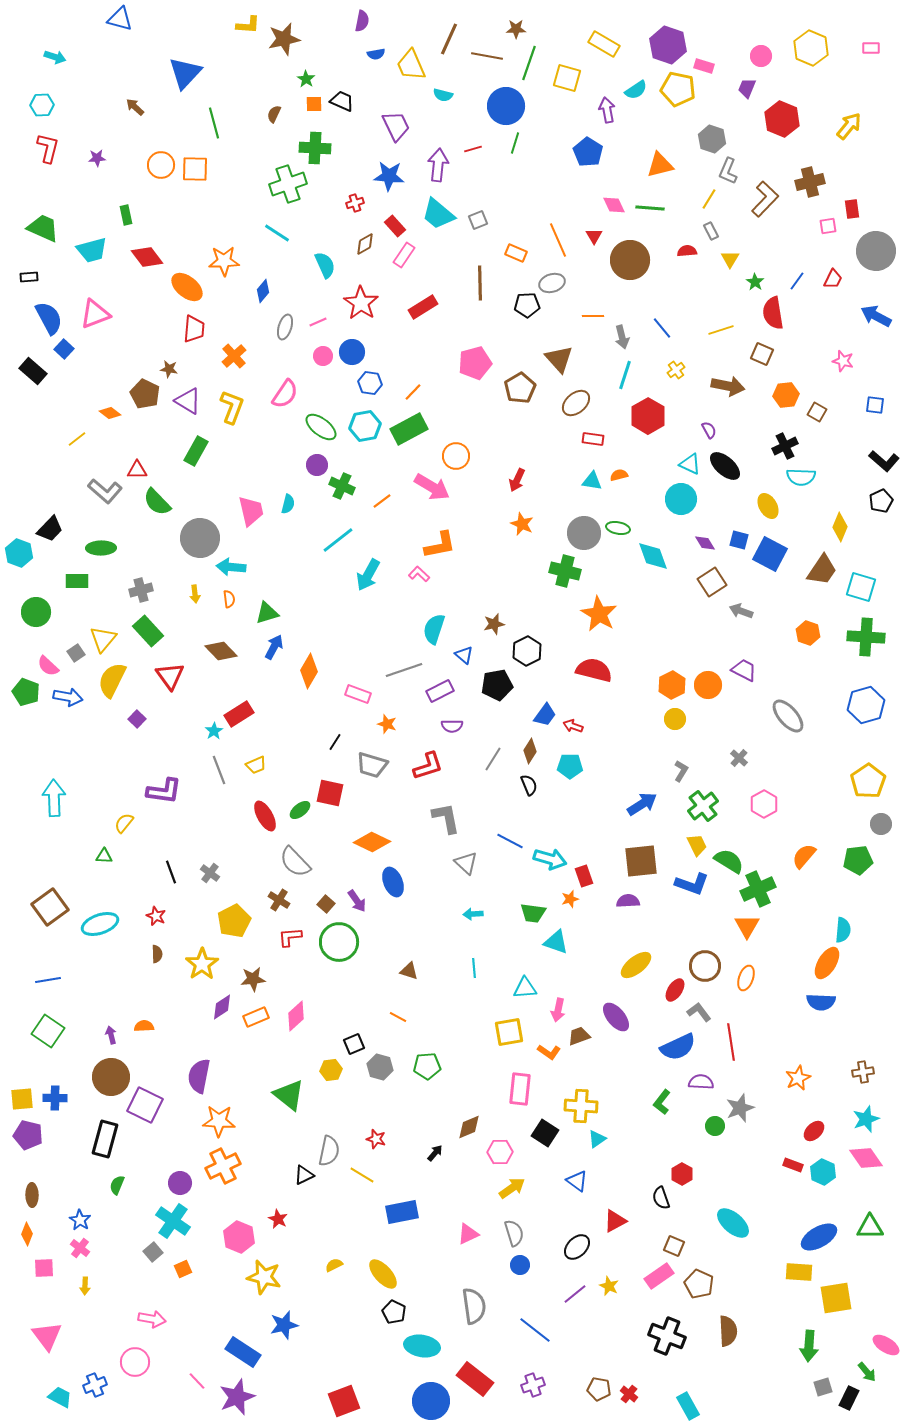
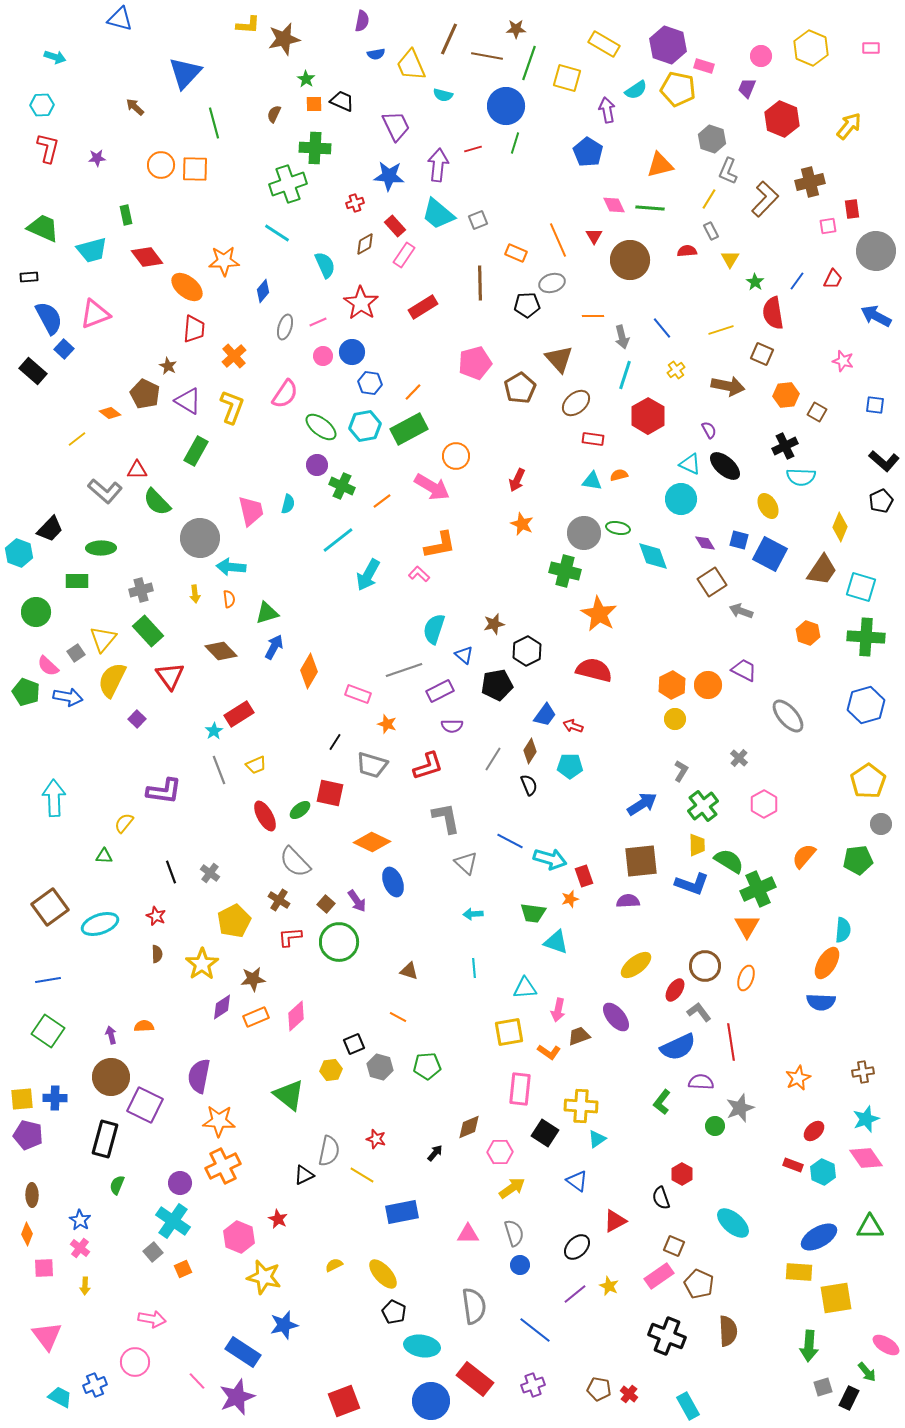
brown star at (169, 369): moved 1 px left, 3 px up; rotated 18 degrees clockwise
yellow trapezoid at (697, 845): rotated 25 degrees clockwise
pink triangle at (468, 1234): rotated 25 degrees clockwise
